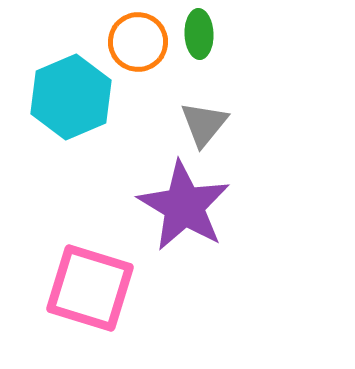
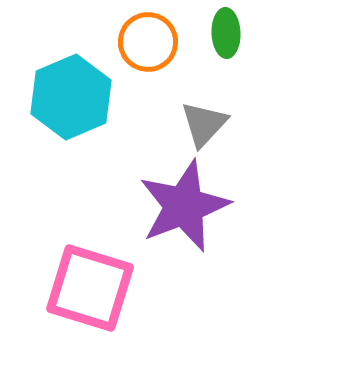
green ellipse: moved 27 px right, 1 px up
orange circle: moved 10 px right
gray triangle: rotated 4 degrees clockwise
purple star: rotated 20 degrees clockwise
